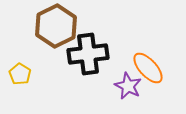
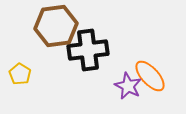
brown hexagon: rotated 18 degrees clockwise
black cross: moved 4 px up
orange ellipse: moved 2 px right, 8 px down
